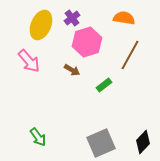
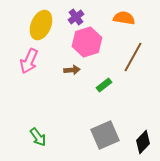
purple cross: moved 4 px right, 1 px up
brown line: moved 3 px right, 2 px down
pink arrow: rotated 65 degrees clockwise
brown arrow: rotated 35 degrees counterclockwise
gray square: moved 4 px right, 8 px up
